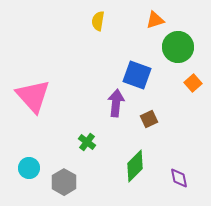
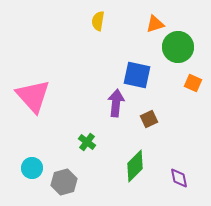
orange triangle: moved 4 px down
blue square: rotated 8 degrees counterclockwise
orange square: rotated 24 degrees counterclockwise
cyan circle: moved 3 px right
gray hexagon: rotated 15 degrees clockwise
